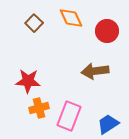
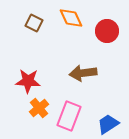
brown square: rotated 18 degrees counterclockwise
brown arrow: moved 12 px left, 2 px down
orange cross: rotated 24 degrees counterclockwise
